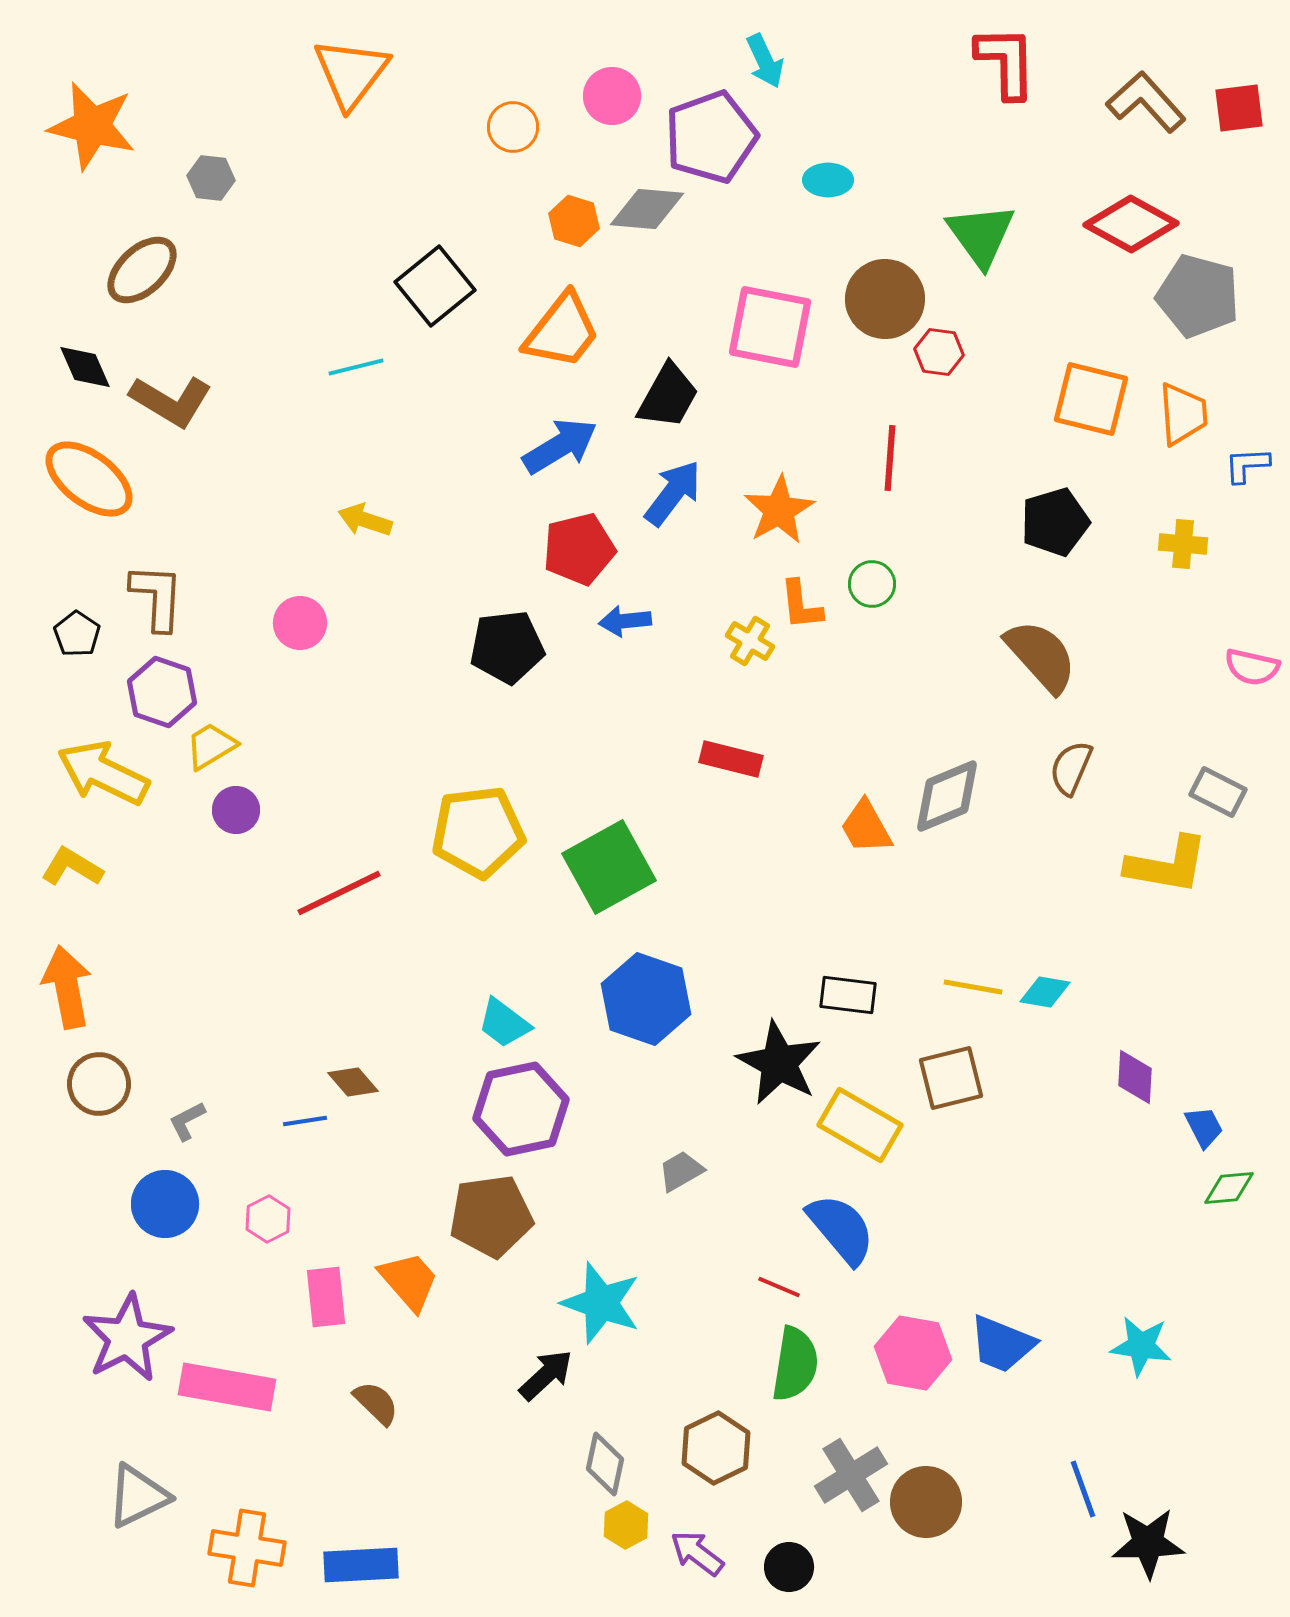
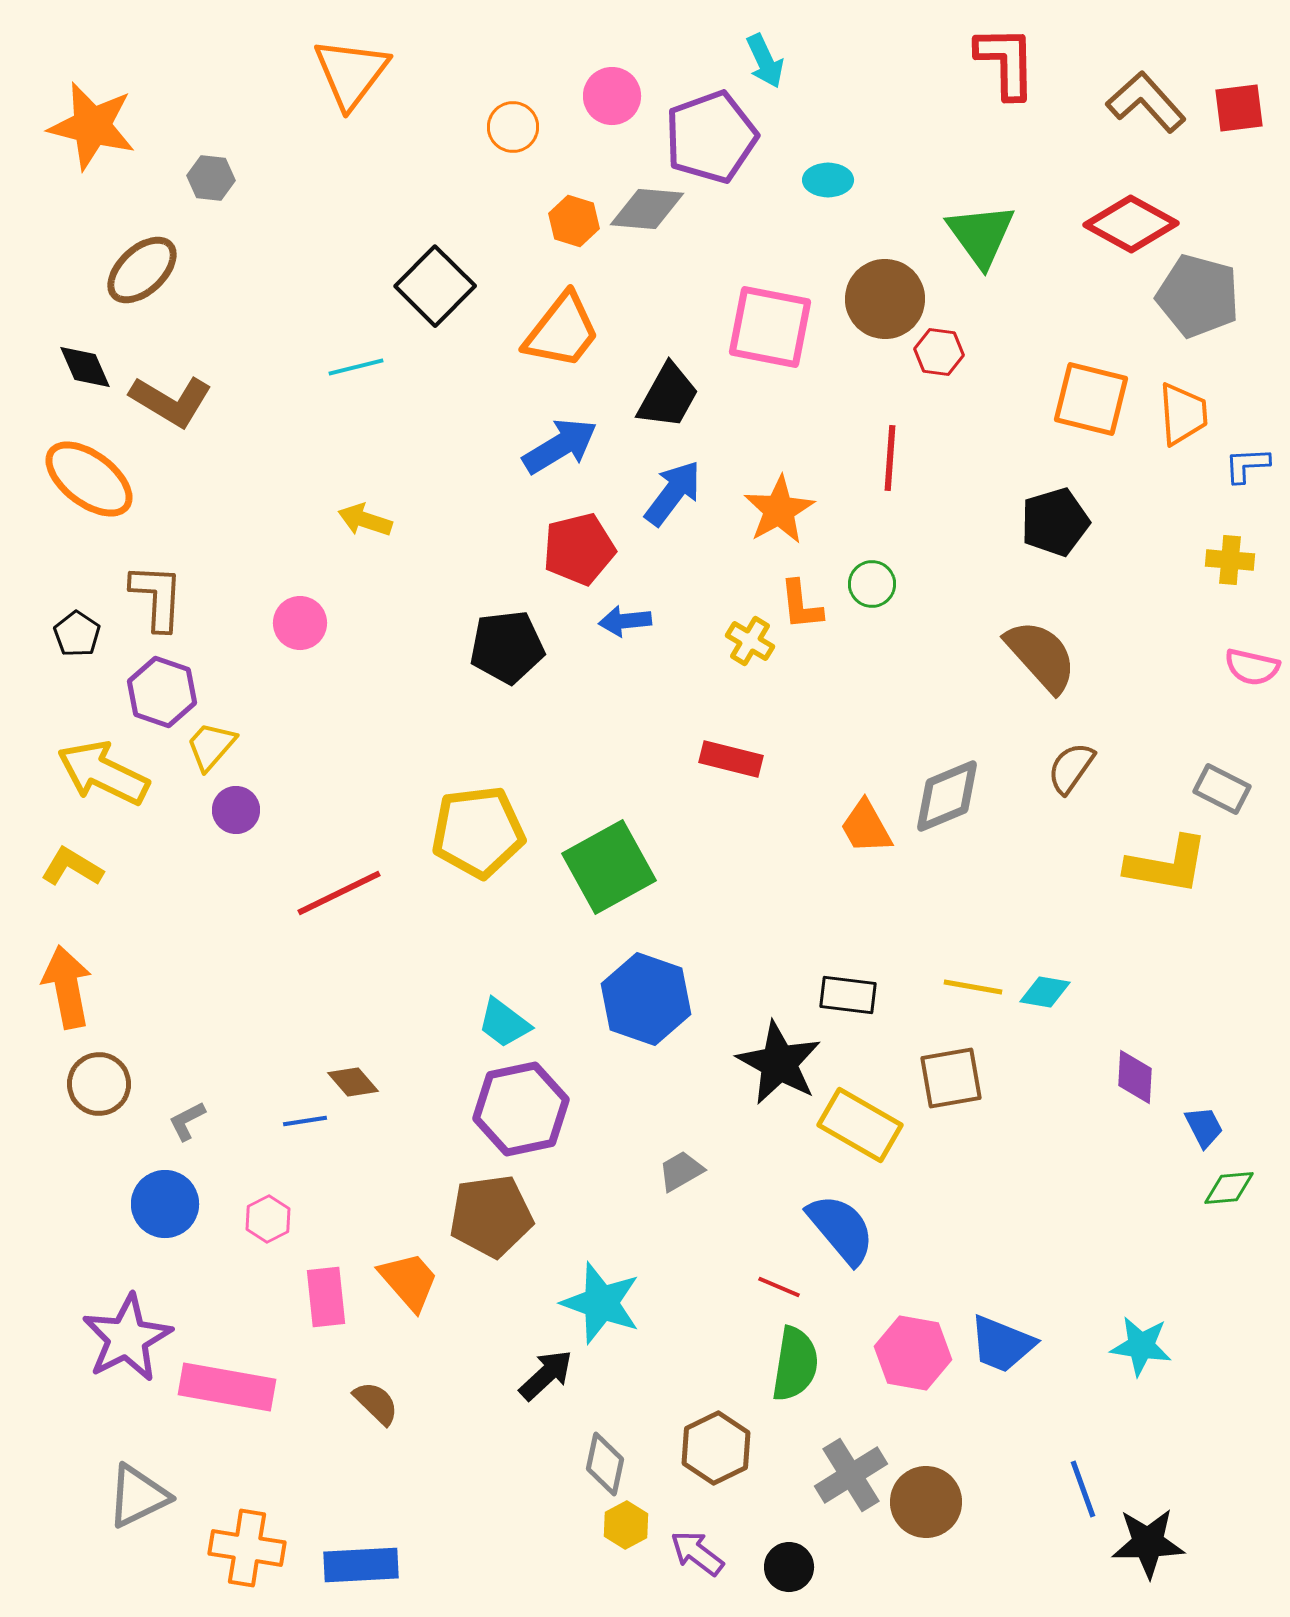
black square at (435, 286): rotated 6 degrees counterclockwise
yellow cross at (1183, 544): moved 47 px right, 16 px down
yellow trapezoid at (211, 746): rotated 18 degrees counterclockwise
brown semicircle at (1071, 768): rotated 12 degrees clockwise
gray rectangle at (1218, 792): moved 4 px right, 3 px up
brown square at (951, 1078): rotated 4 degrees clockwise
